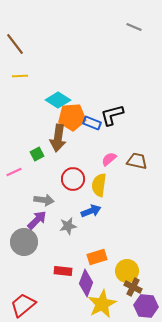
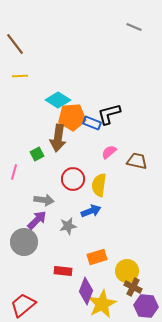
black L-shape: moved 3 px left, 1 px up
pink semicircle: moved 7 px up
pink line: rotated 49 degrees counterclockwise
purple diamond: moved 8 px down
